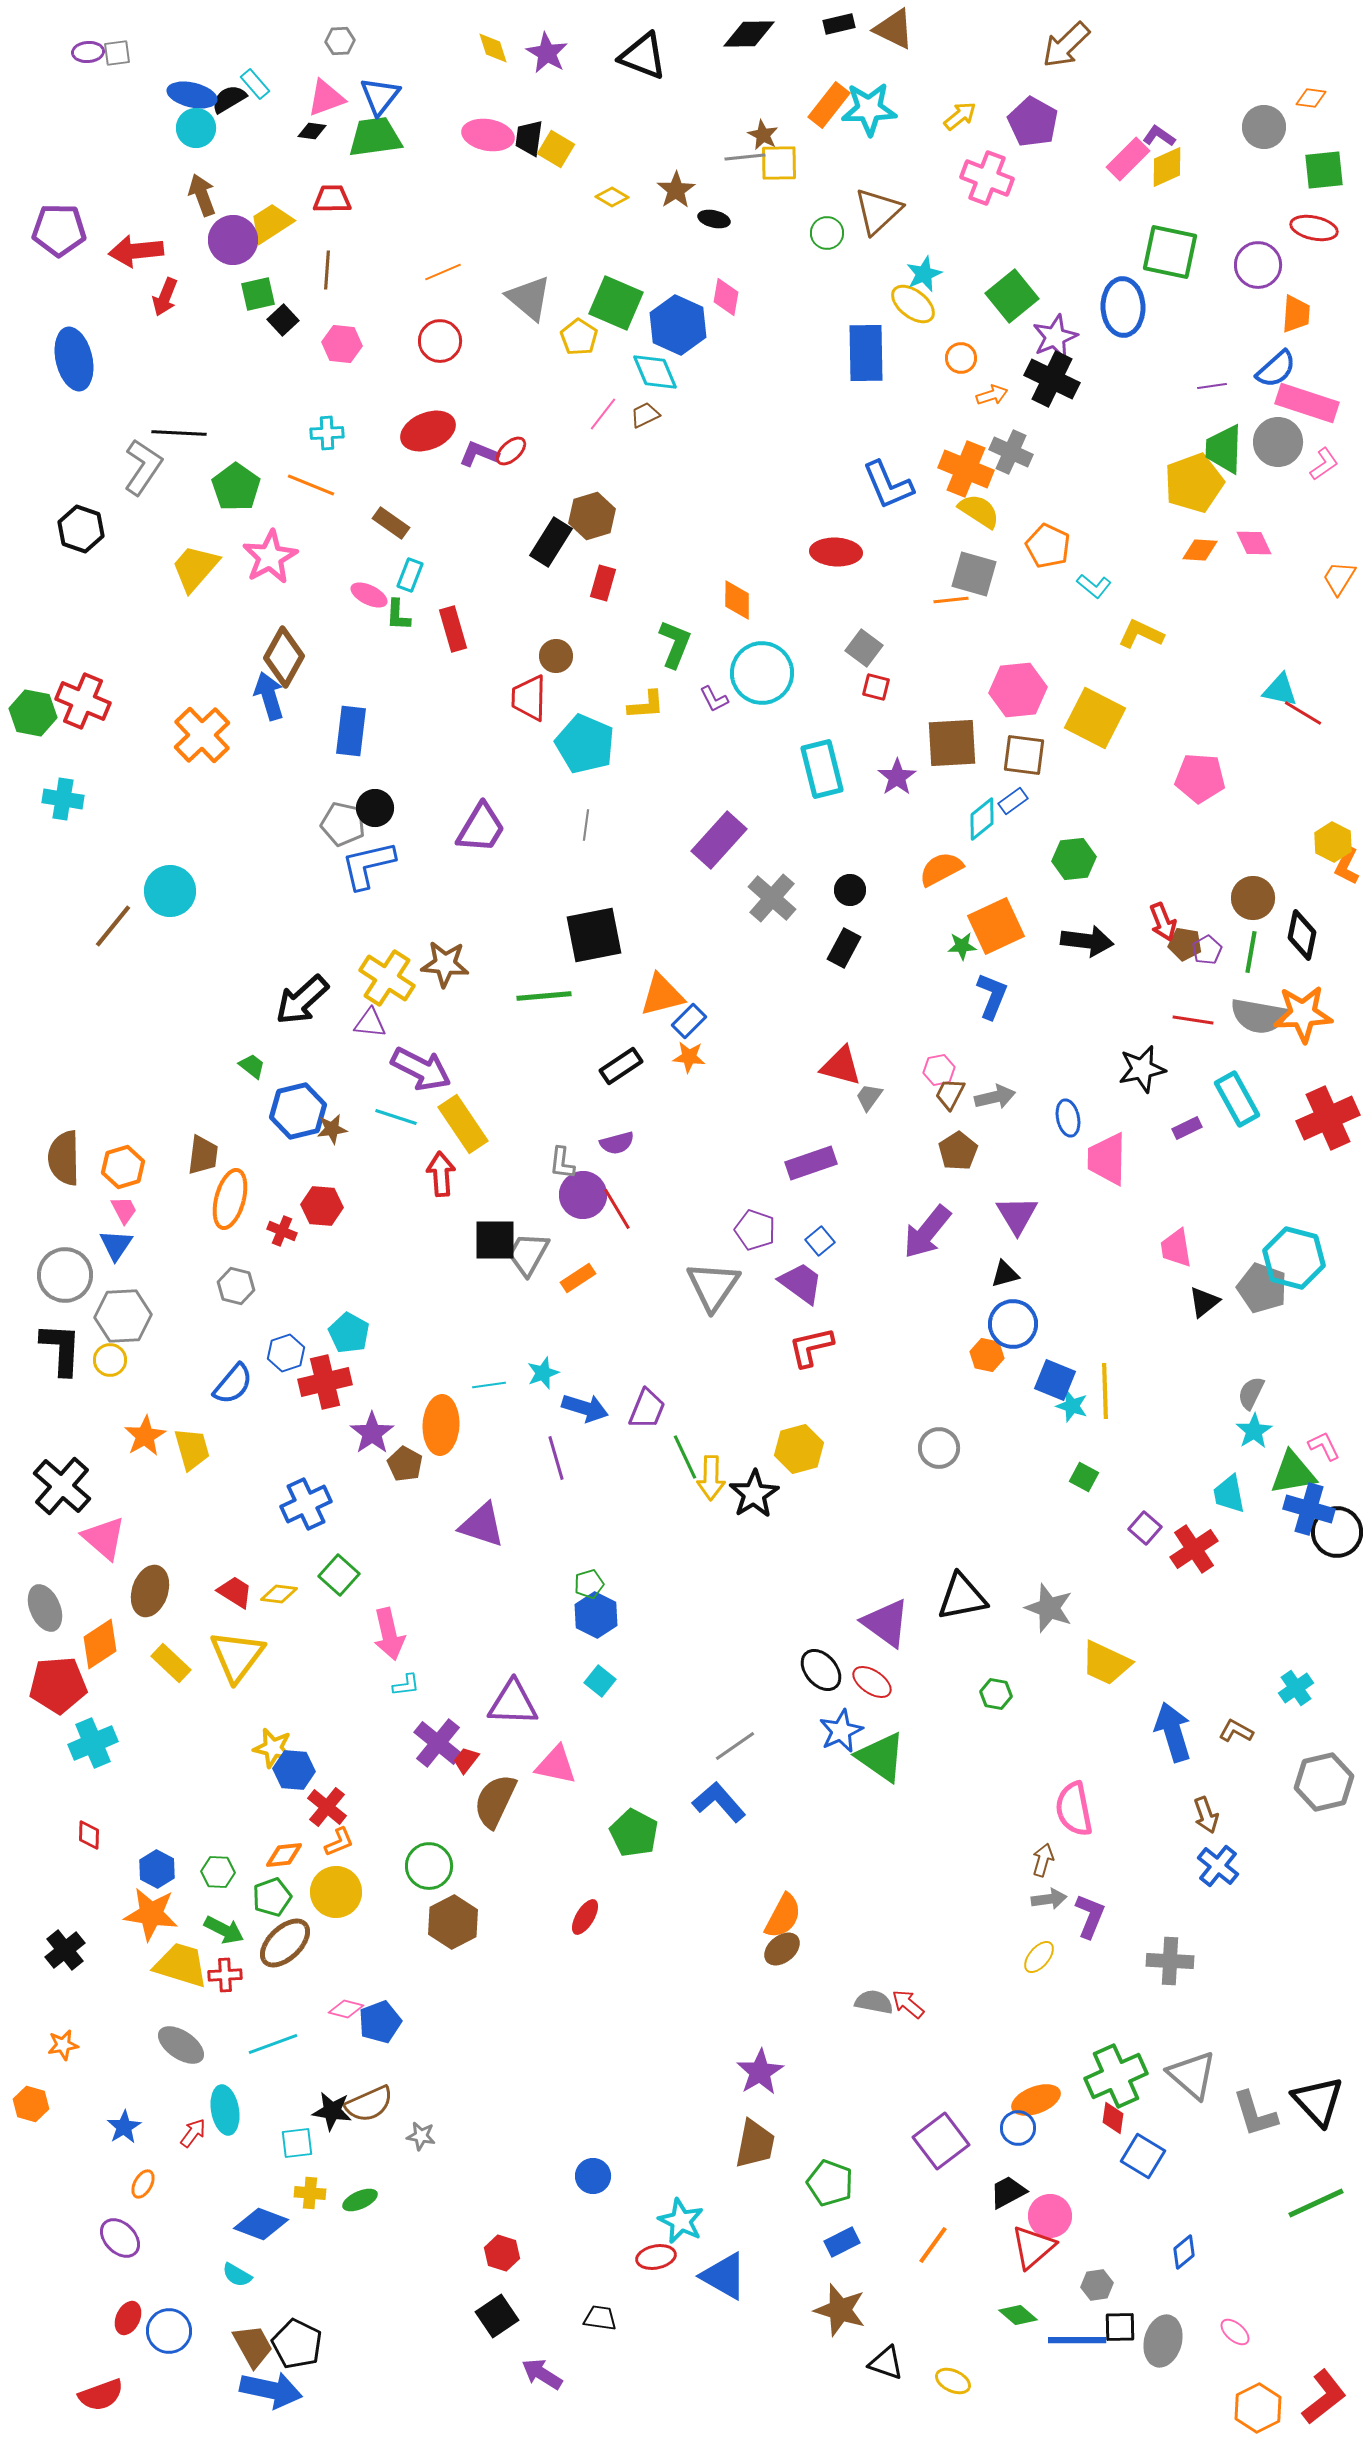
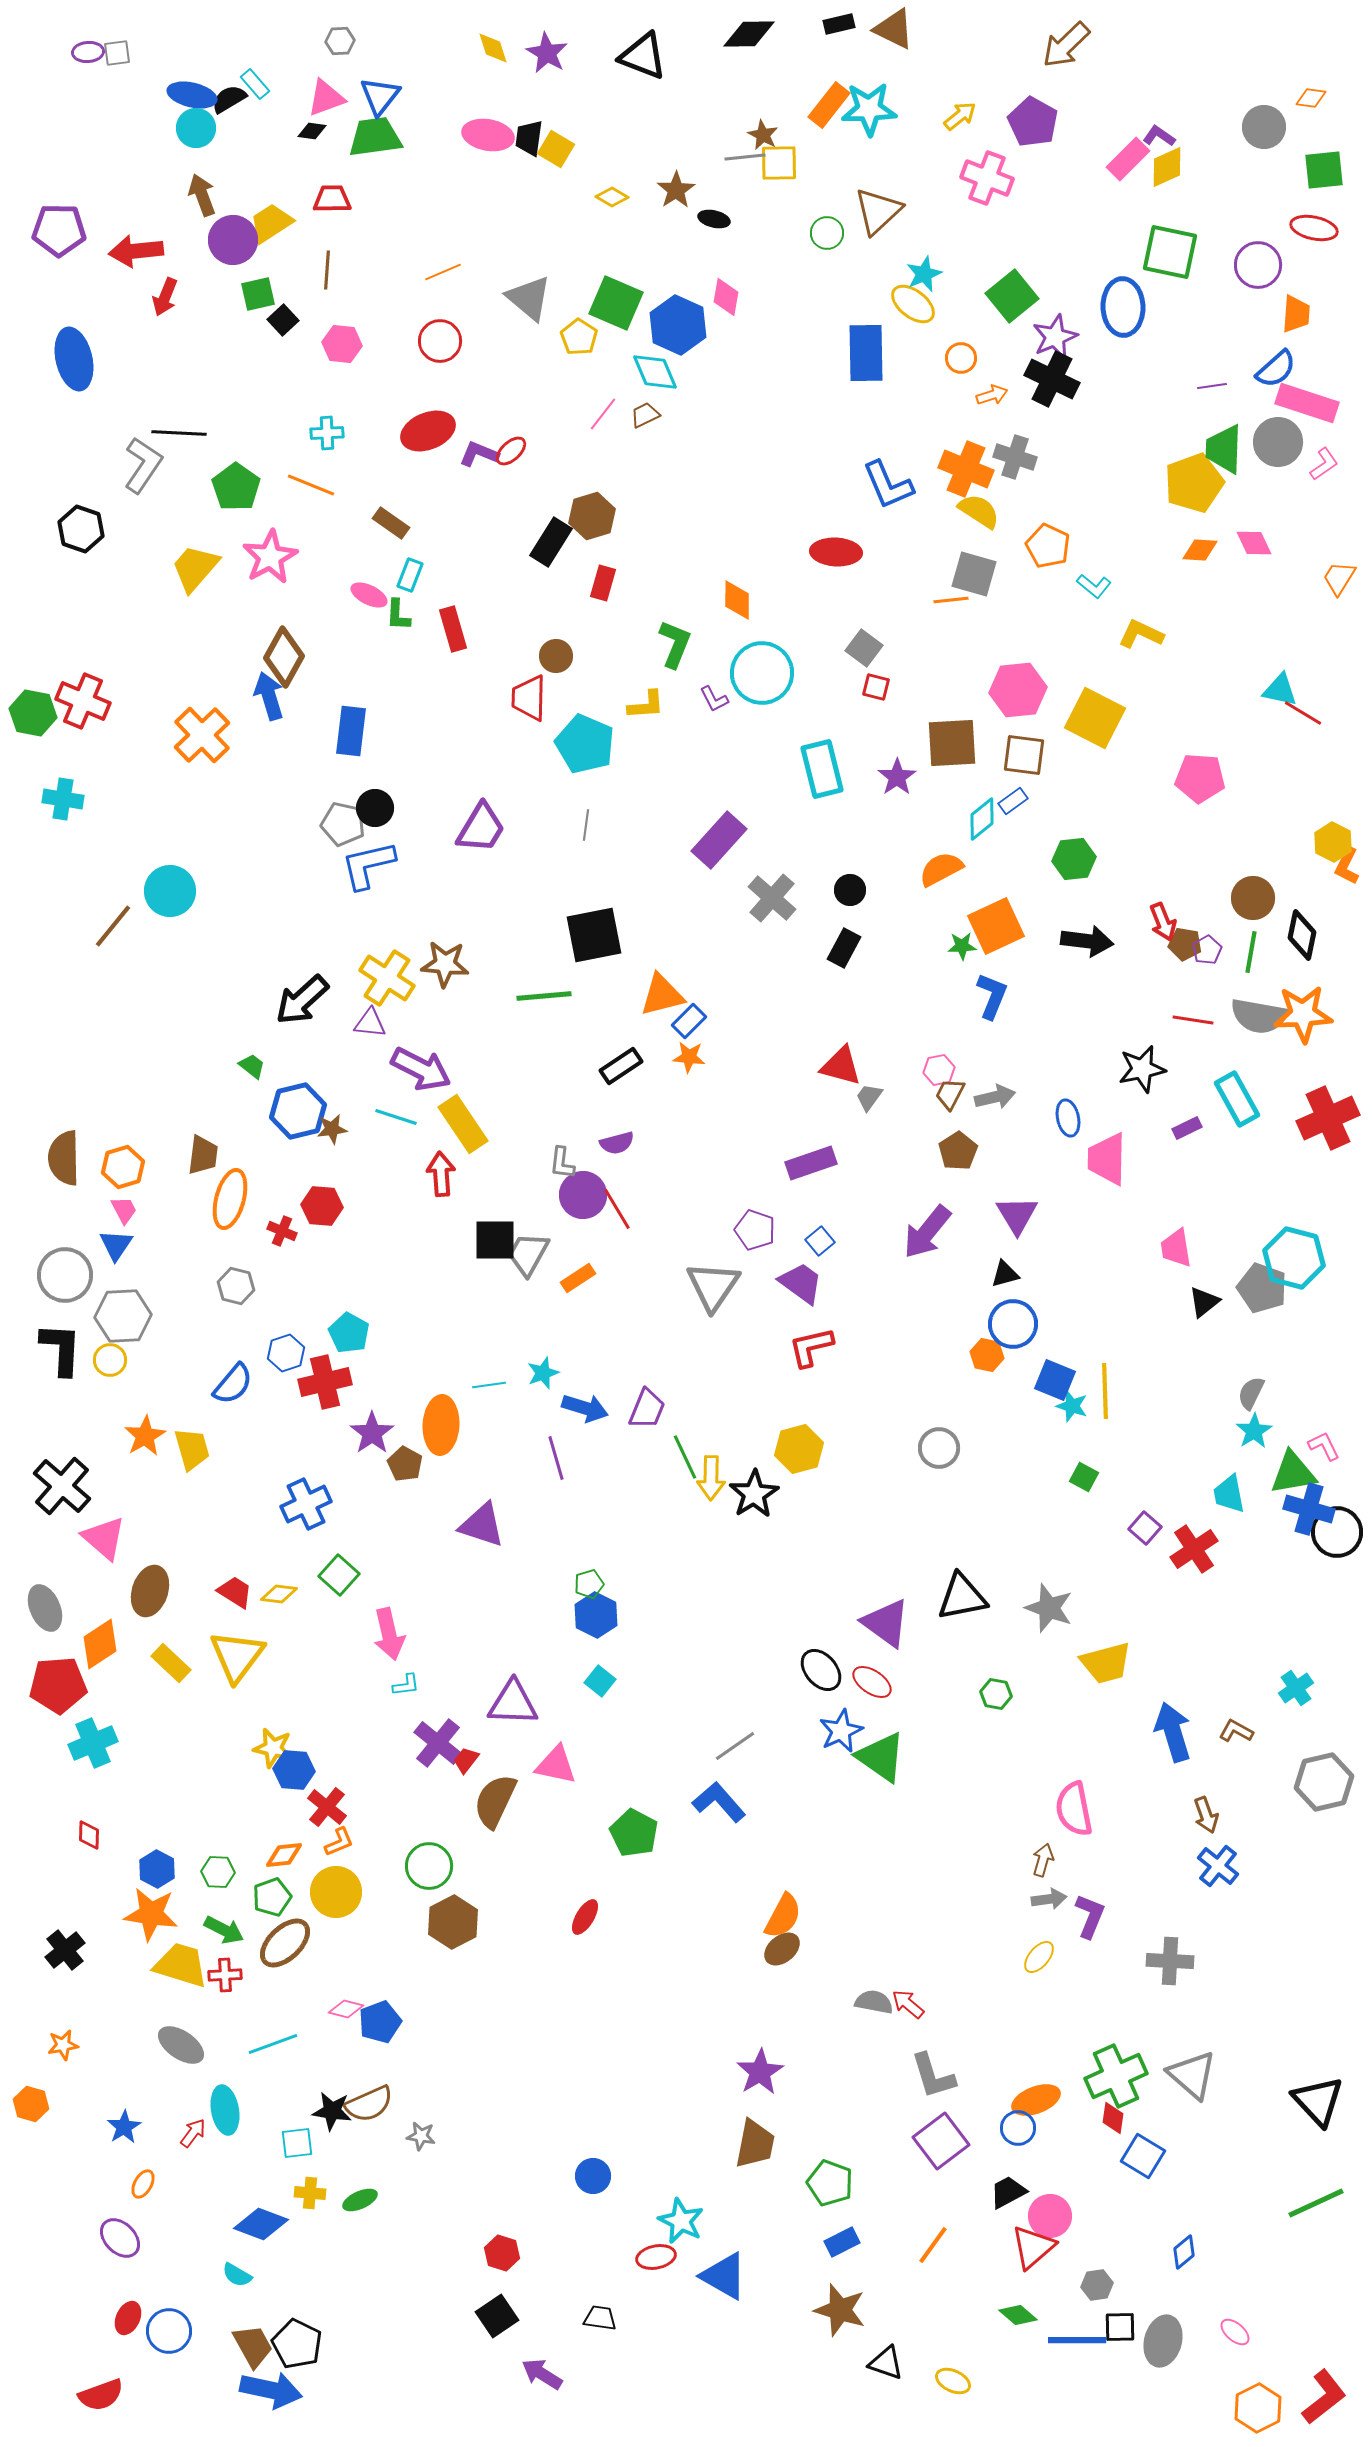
gray cross at (1011, 452): moved 4 px right, 5 px down; rotated 6 degrees counterclockwise
gray L-shape at (143, 467): moved 2 px up
yellow trapezoid at (1106, 1663): rotated 40 degrees counterclockwise
gray L-shape at (1255, 2114): moved 322 px left, 38 px up
